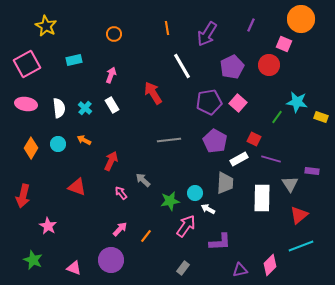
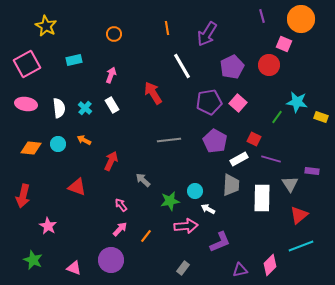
purple line at (251, 25): moved 11 px right, 9 px up; rotated 40 degrees counterclockwise
orange diamond at (31, 148): rotated 65 degrees clockwise
gray trapezoid at (225, 183): moved 6 px right, 2 px down
pink arrow at (121, 193): moved 12 px down
cyan circle at (195, 193): moved 2 px up
pink arrow at (186, 226): rotated 50 degrees clockwise
purple L-shape at (220, 242): rotated 20 degrees counterclockwise
